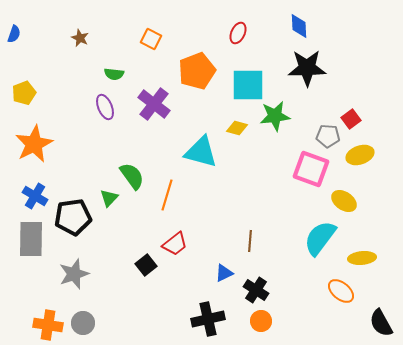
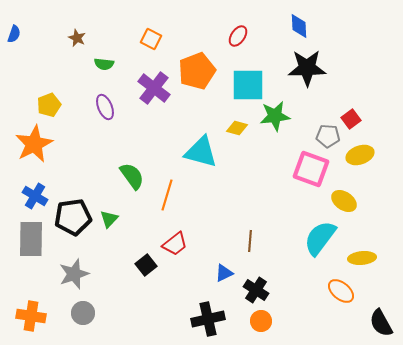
red ellipse at (238, 33): moved 3 px down; rotated 10 degrees clockwise
brown star at (80, 38): moved 3 px left
green semicircle at (114, 74): moved 10 px left, 10 px up
yellow pentagon at (24, 93): moved 25 px right, 12 px down
purple cross at (154, 104): moved 16 px up
green triangle at (109, 198): moved 21 px down
gray circle at (83, 323): moved 10 px up
orange cross at (48, 325): moved 17 px left, 9 px up
